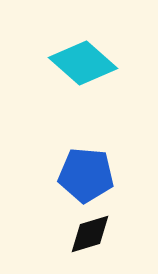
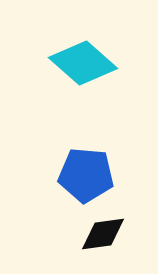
black diamond: moved 13 px right; rotated 9 degrees clockwise
